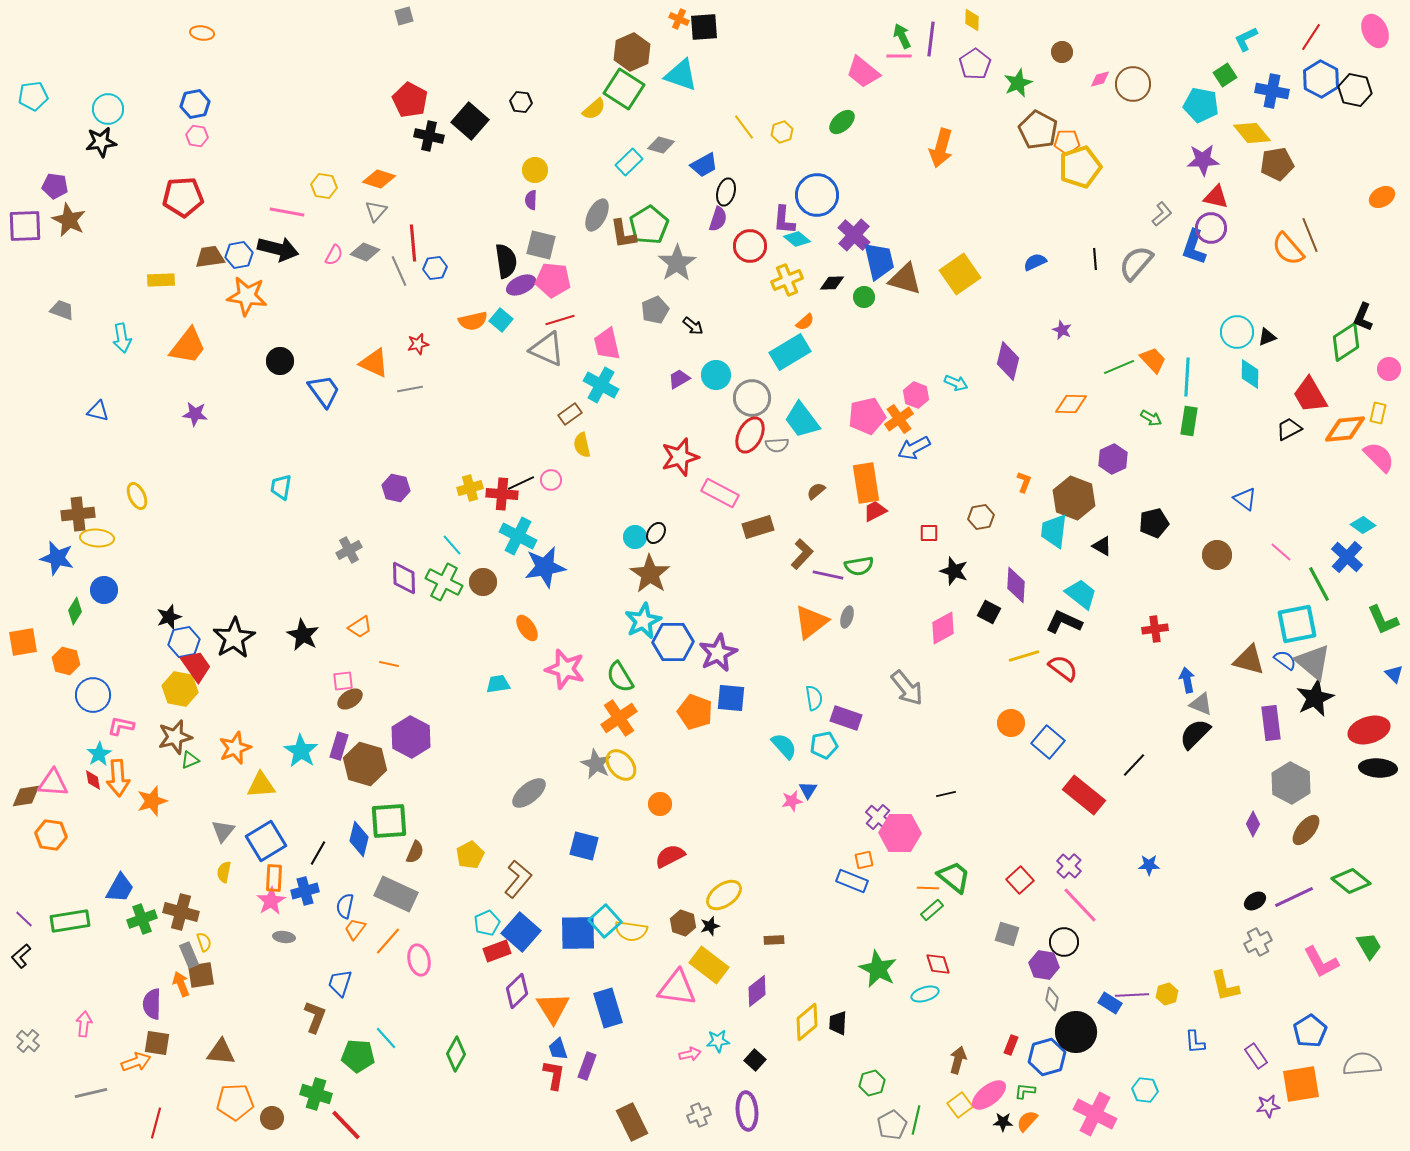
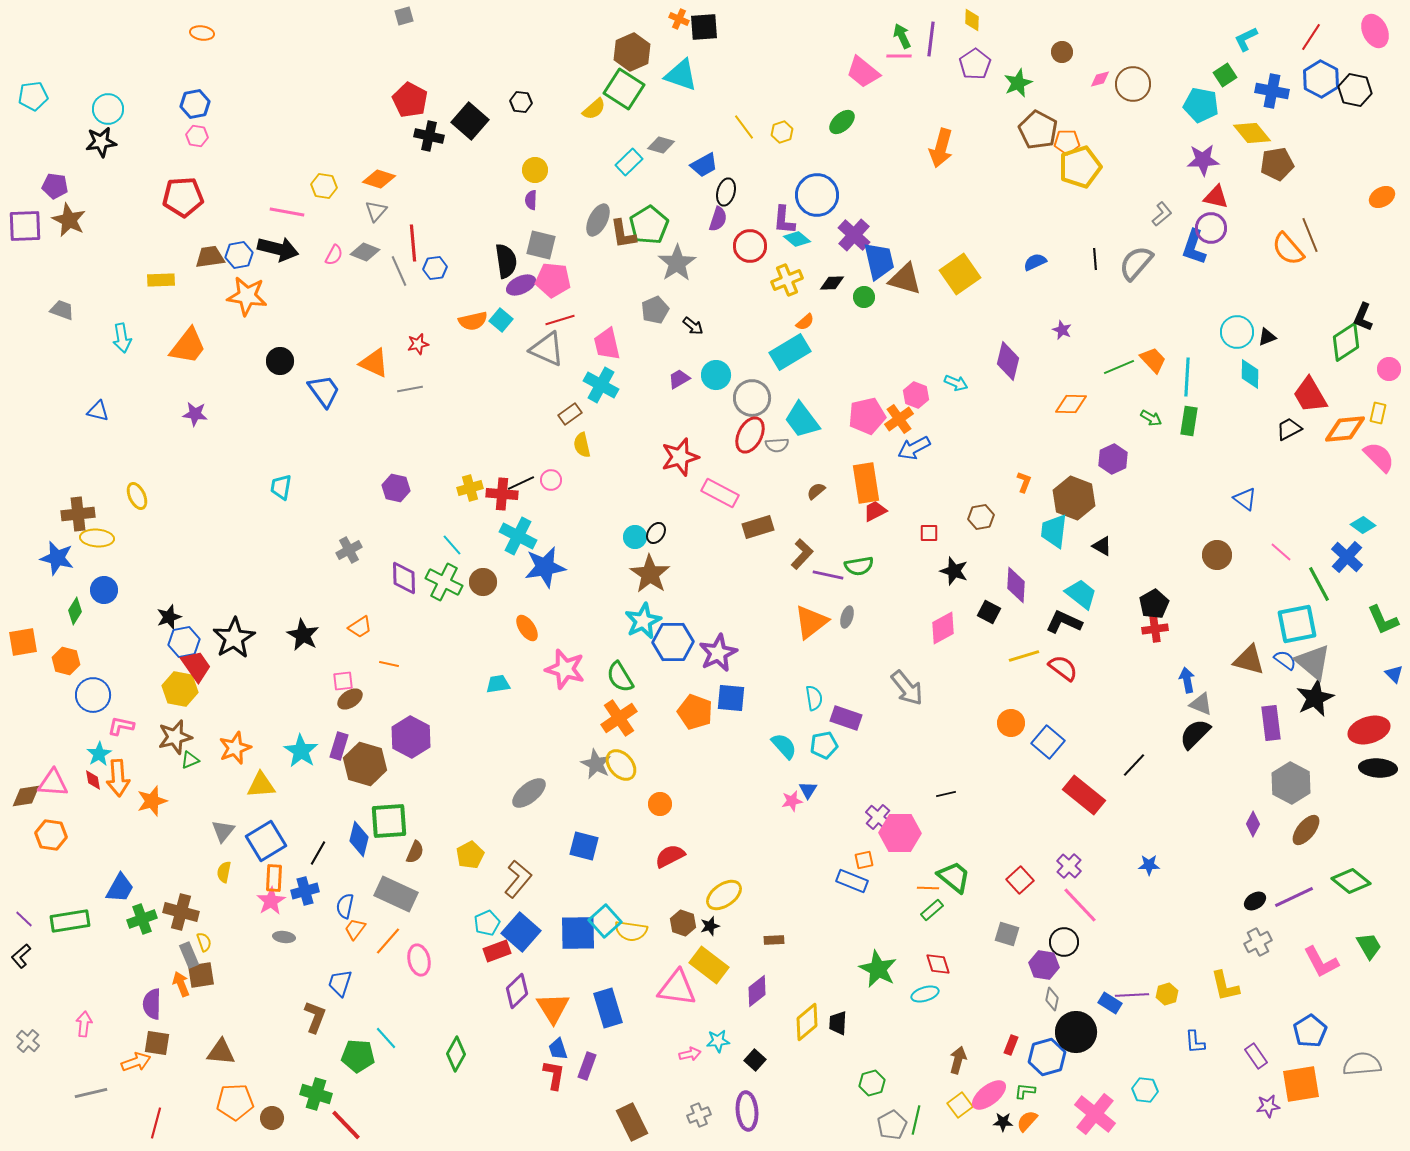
gray ellipse at (597, 215): moved 1 px right, 5 px down
black pentagon at (1154, 523): moved 81 px down; rotated 16 degrees counterclockwise
pink cross at (1095, 1114): rotated 12 degrees clockwise
